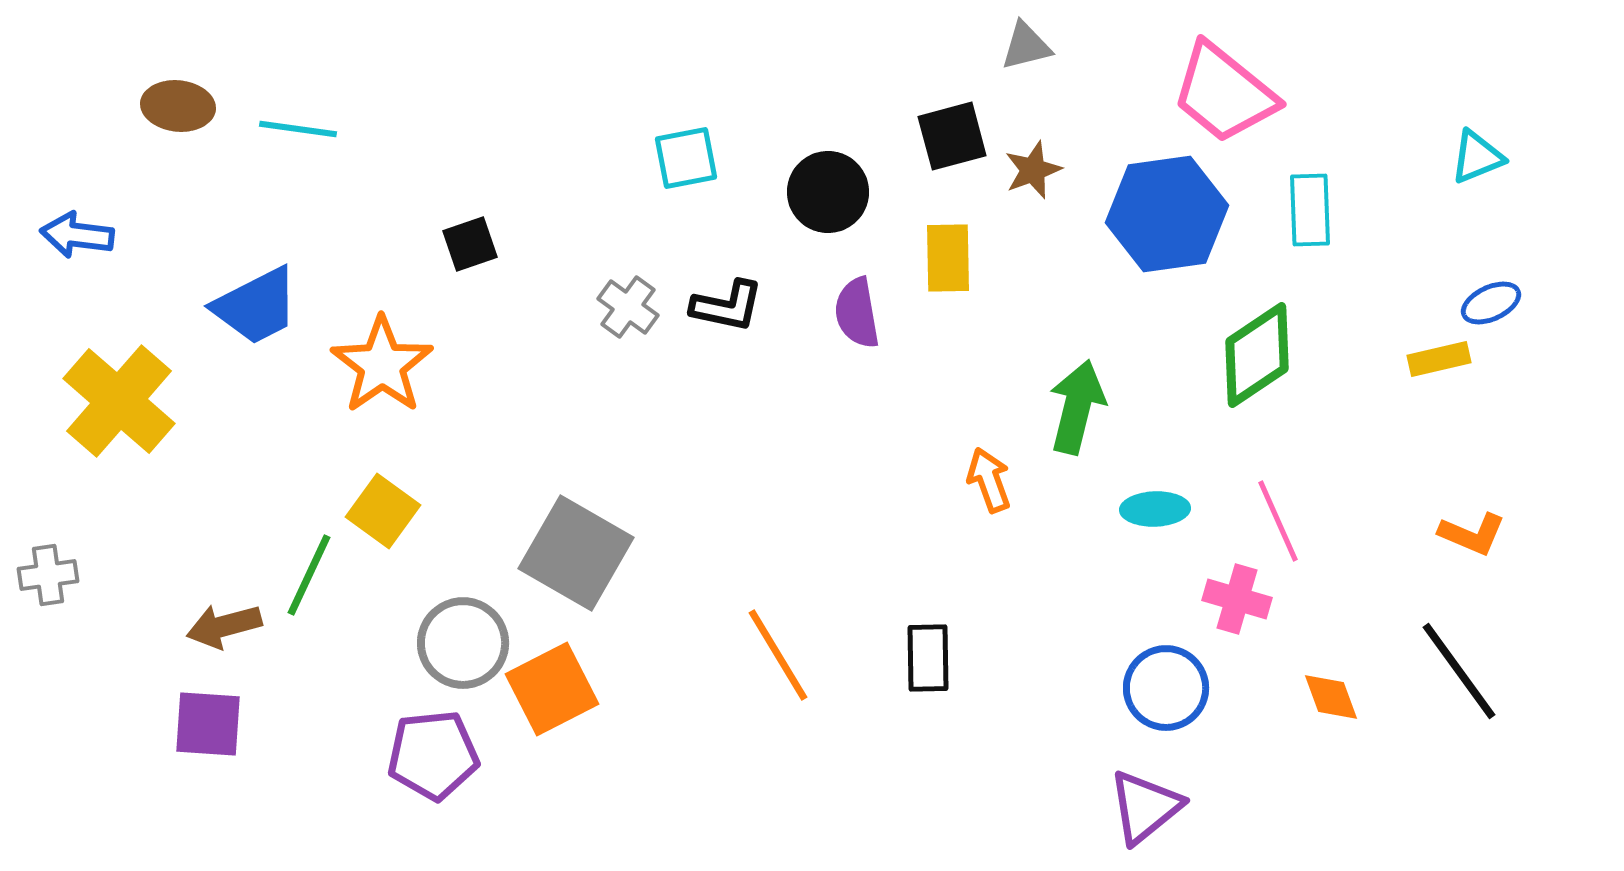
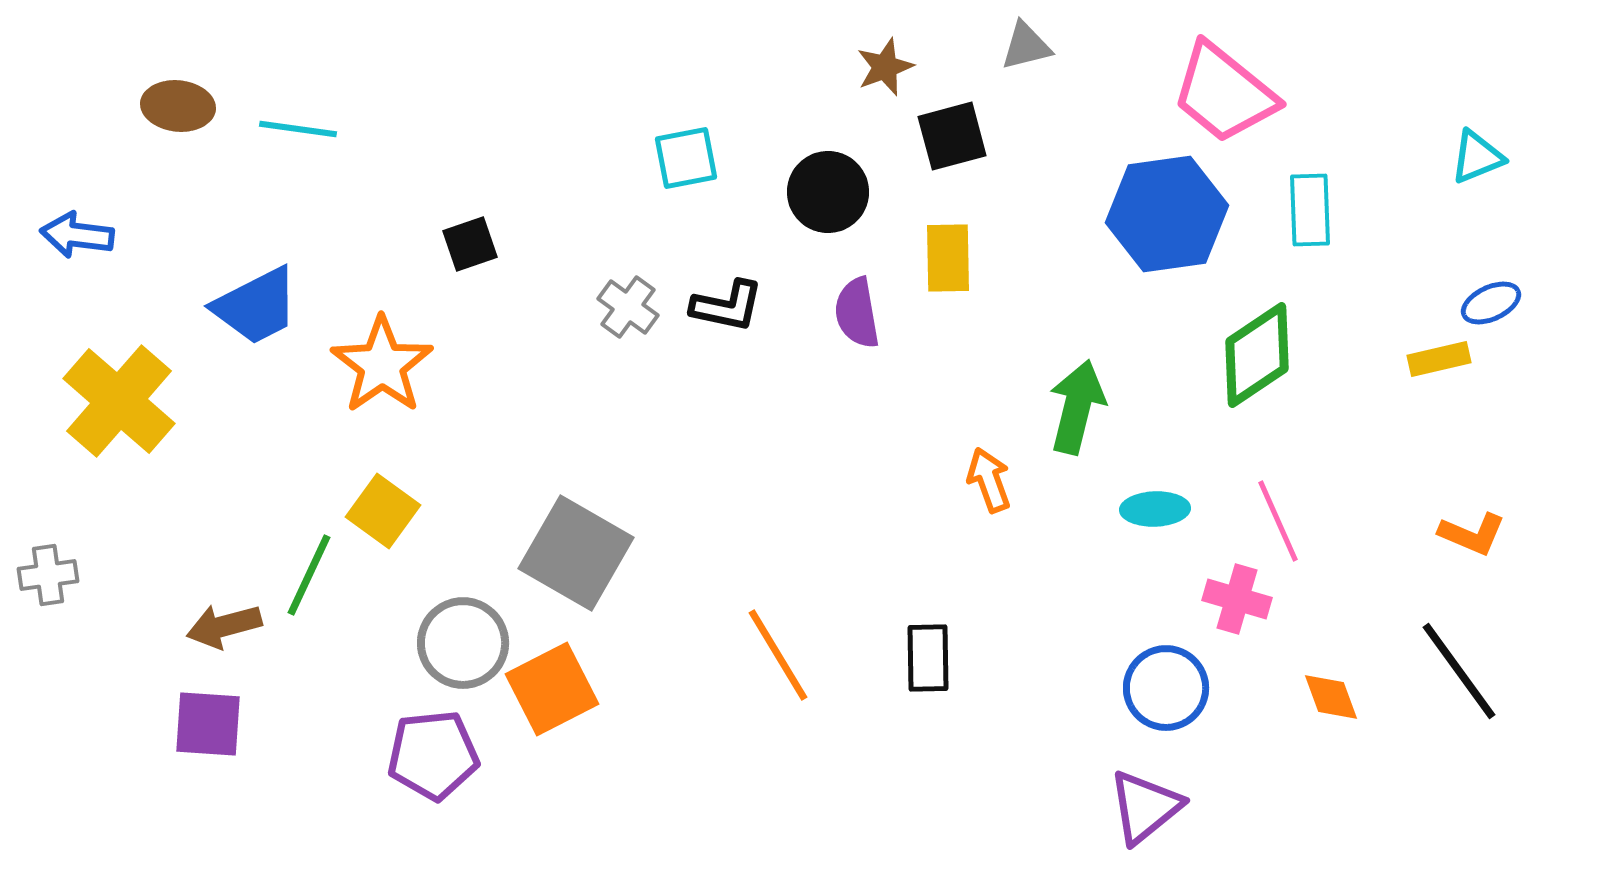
brown star at (1033, 170): moved 148 px left, 103 px up
